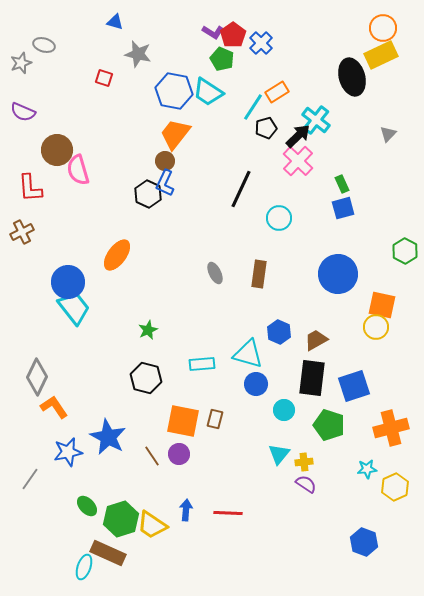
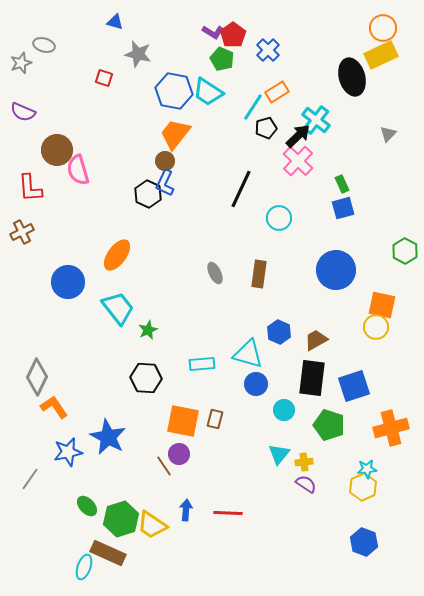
blue cross at (261, 43): moved 7 px right, 7 px down
blue circle at (338, 274): moved 2 px left, 4 px up
cyan trapezoid at (74, 308): moved 44 px right
black hexagon at (146, 378): rotated 12 degrees counterclockwise
brown line at (152, 456): moved 12 px right, 10 px down
yellow hexagon at (395, 487): moved 32 px left
